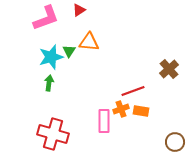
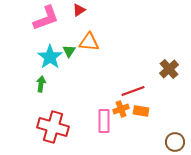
cyan star: moved 1 px left; rotated 20 degrees counterclockwise
green arrow: moved 8 px left, 1 px down
red cross: moved 7 px up
